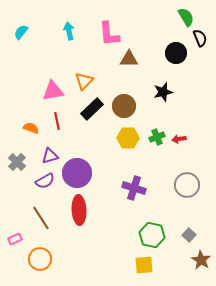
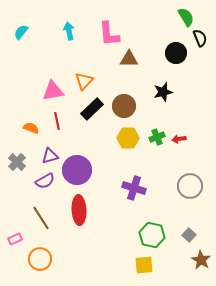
purple circle: moved 3 px up
gray circle: moved 3 px right, 1 px down
